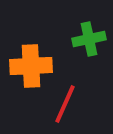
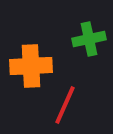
red line: moved 1 px down
